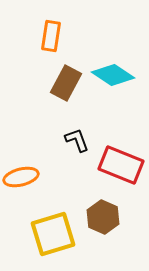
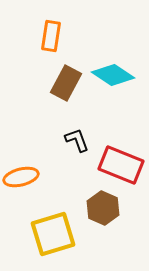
brown hexagon: moved 9 px up
